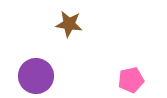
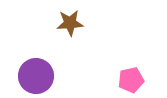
brown star: moved 1 px right, 1 px up; rotated 12 degrees counterclockwise
